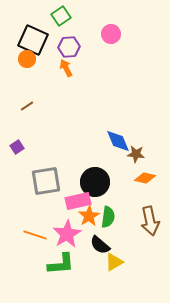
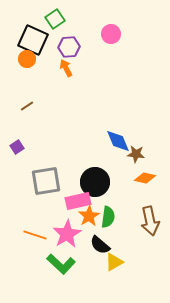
green square: moved 6 px left, 3 px down
green L-shape: rotated 48 degrees clockwise
